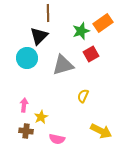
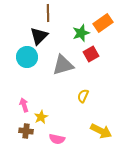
green star: moved 2 px down
cyan circle: moved 1 px up
pink arrow: rotated 24 degrees counterclockwise
